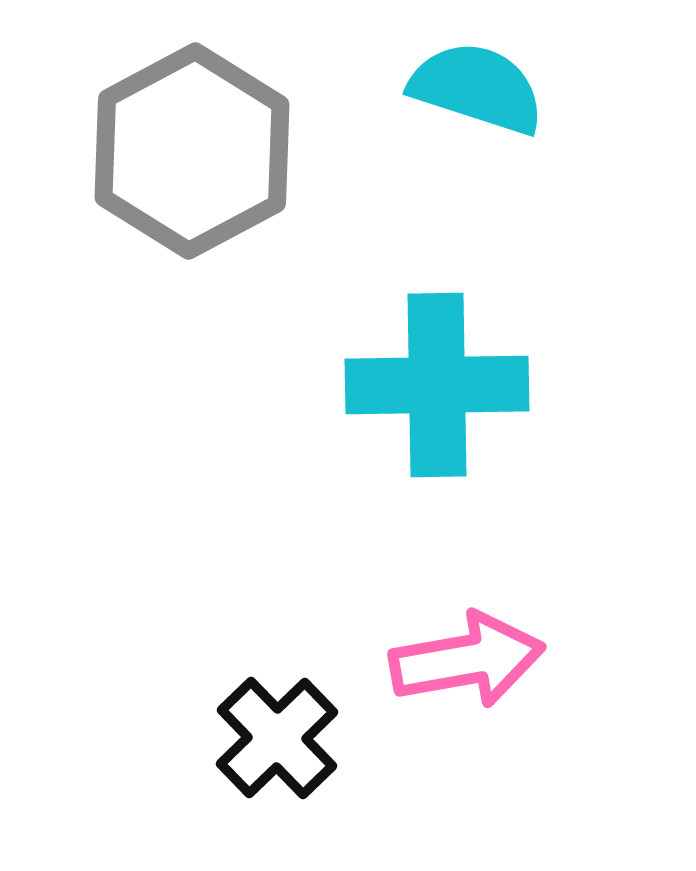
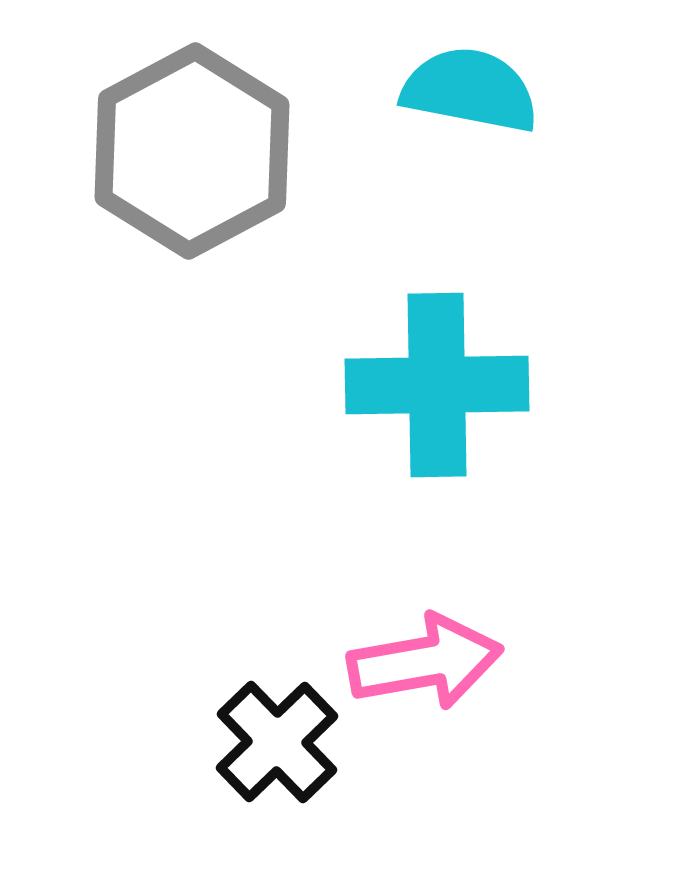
cyan semicircle: moved 7 px left, 2 px down; rotated 7 degrees counterclockwise
pink arrow: moved 42 px left, 2 px down
black cross: moved 4 px down
